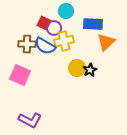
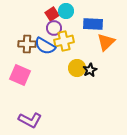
red square: moved 8 px right, 9 px up; rotated 32 degrees clockwise
